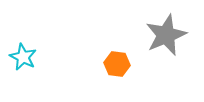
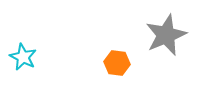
orange hexagon: moved 1 px up
